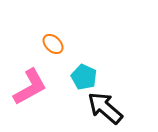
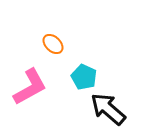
black arrow: moved 3 px right, 1 px down
